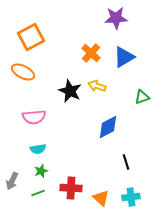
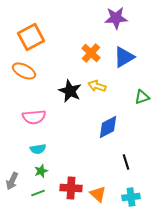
orange ellipse: moved 1 px right, 1 px up
orange triangle: moved 3 px left, 4 px up
